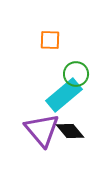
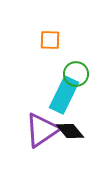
cyan rectangle: rotated 24 degrees counterclockwise
purple triangle: rotated 36 degrees clockwise
